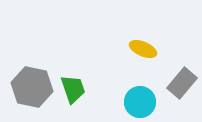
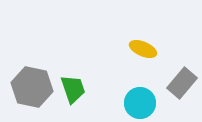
cyan circle: moved 1 px down
